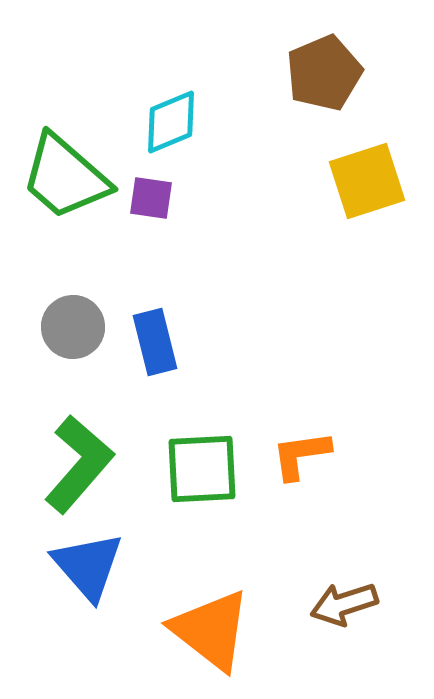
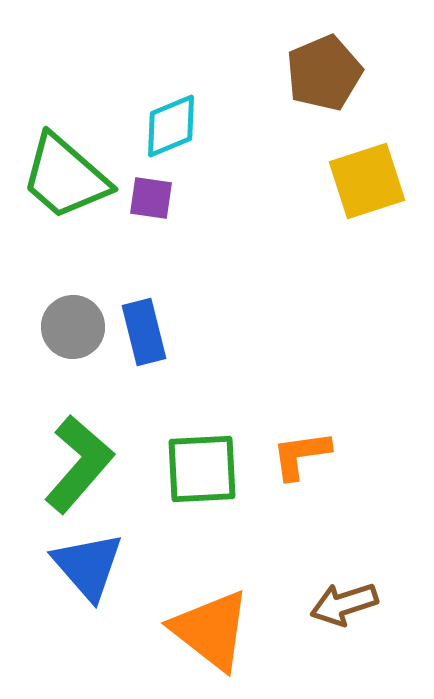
cyan diamond: moved 4 px down
blue rectangle: moved 11 px left, 10 px up
